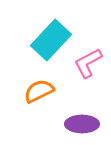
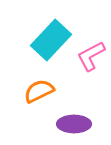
pink L-shape: moved 3 px right, 7 px up
purple ellipse: moved 8 px left
